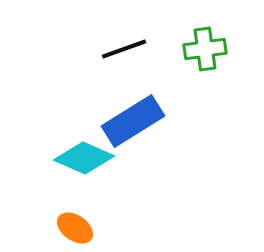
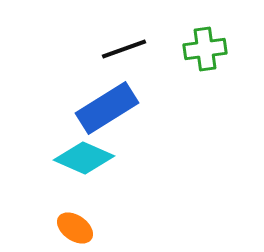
blue rectangle: moved 26 px left, 13 px up
